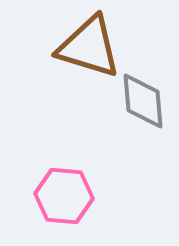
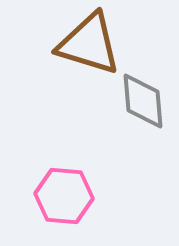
brown triangle: moved 3 px up
